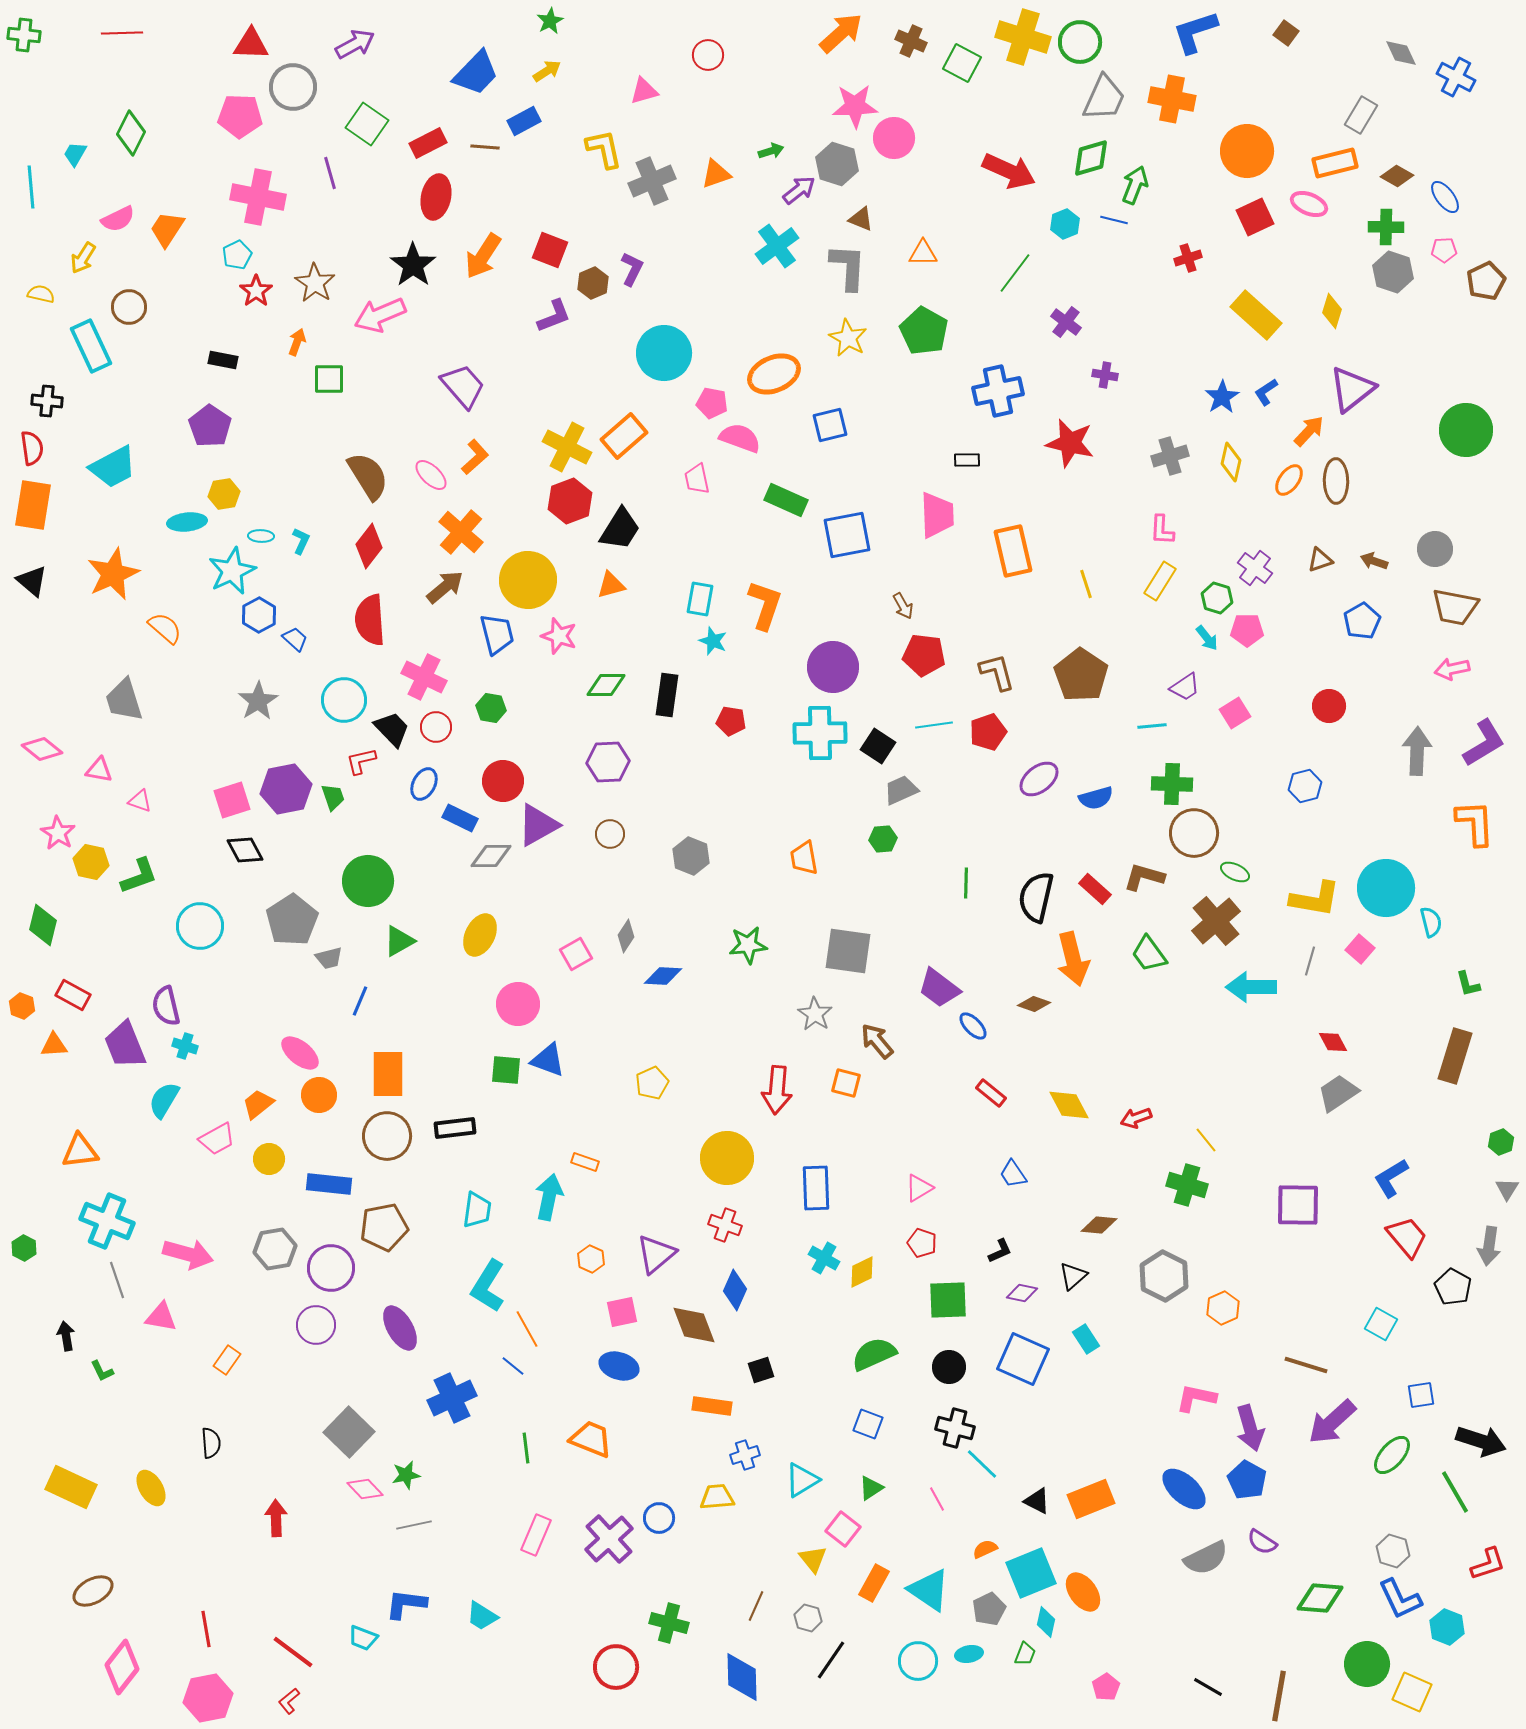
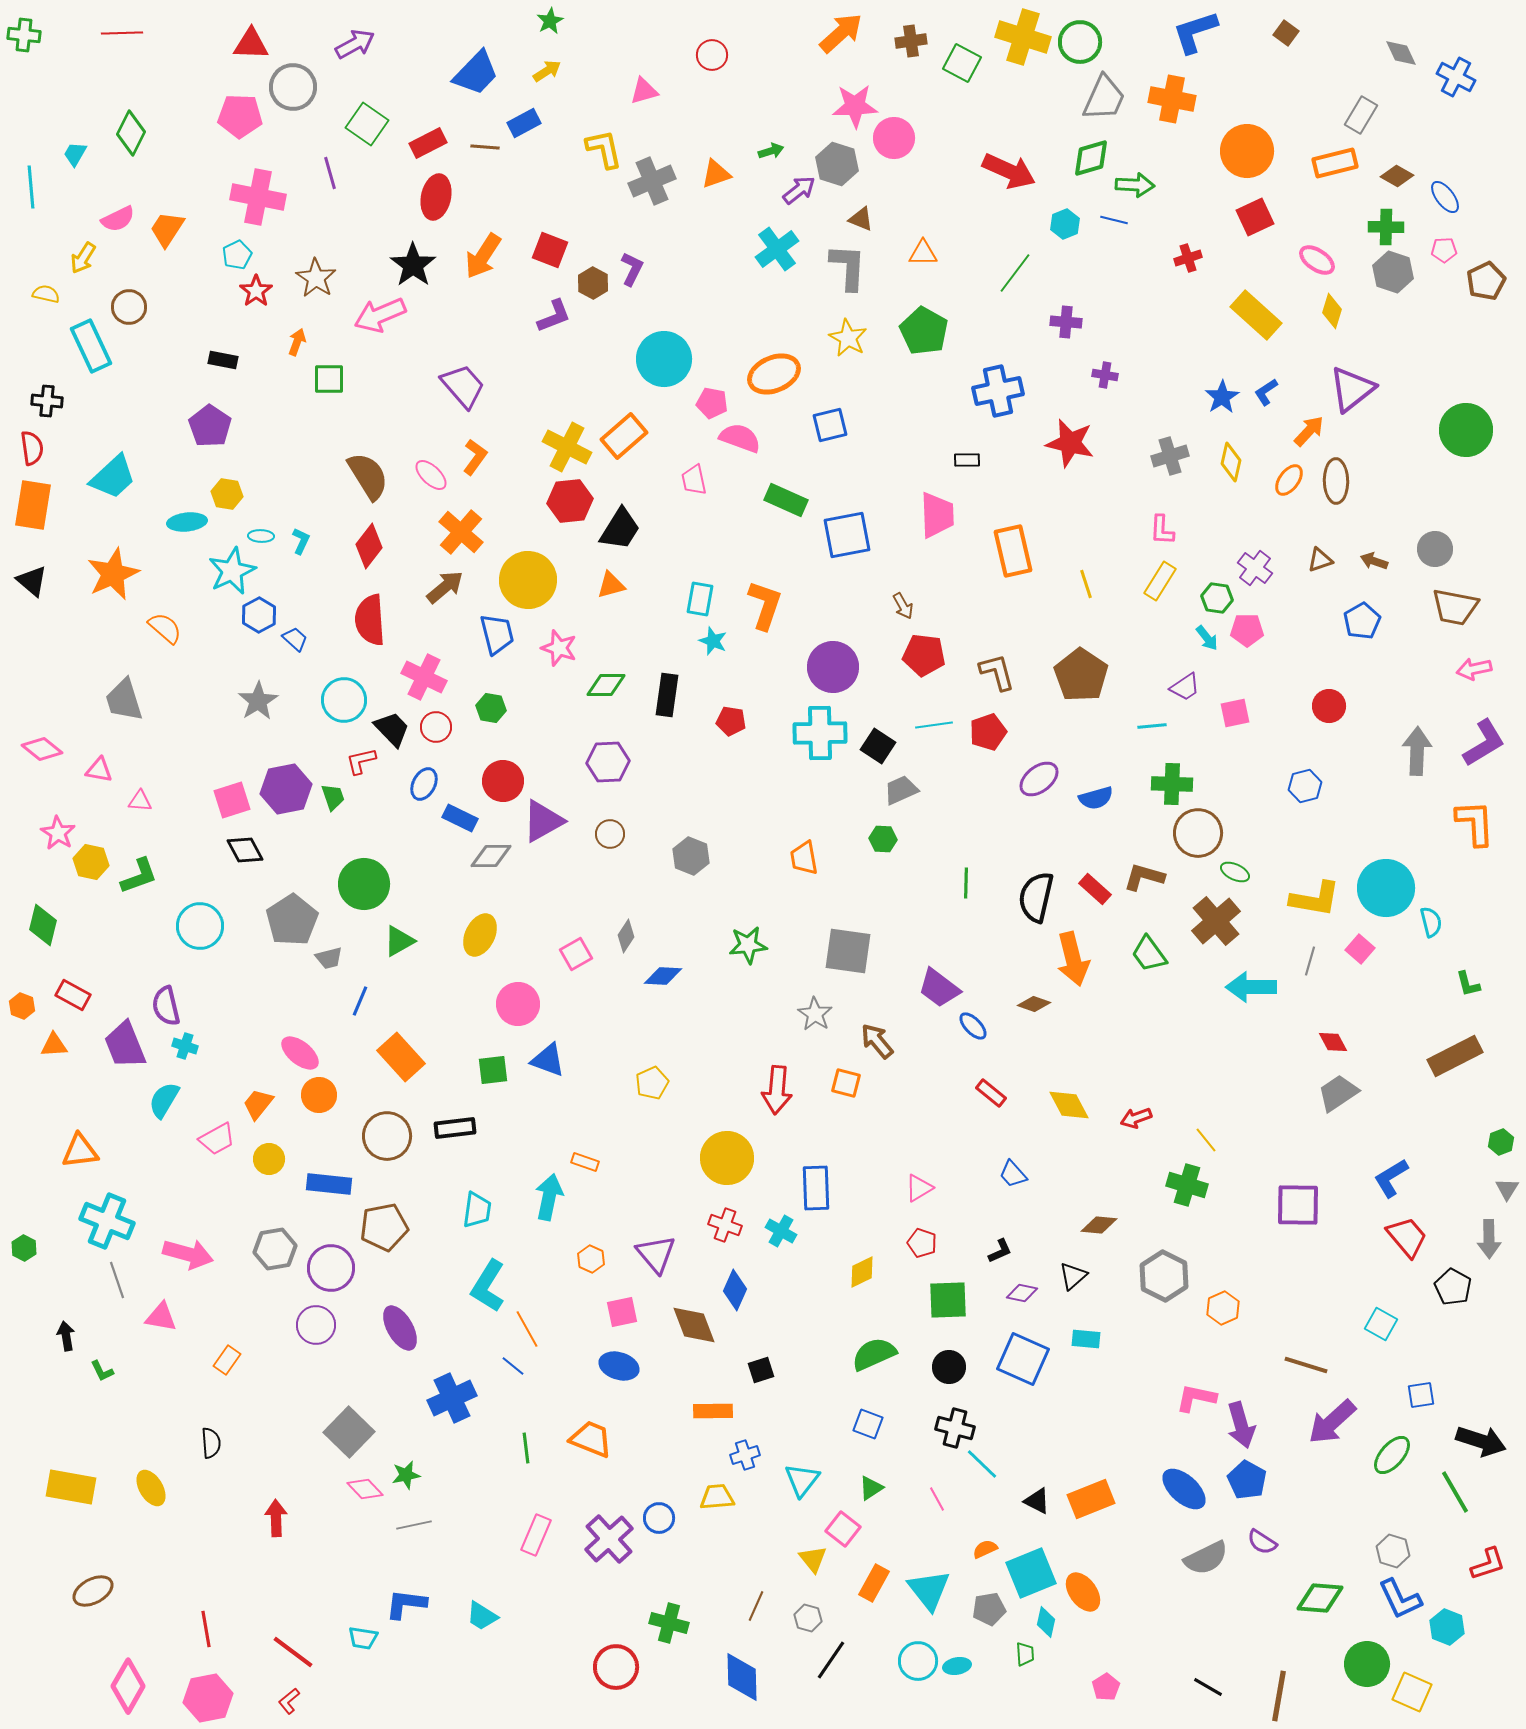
brown cross at (911, 41): rotated 32 degrees counterclockwise
red circle at (708, 55): moved 4 px right
blue rectangle at (524, 121): moved 2 px down
green arrow at (1135, 185): rotated 72 degrees clockwise
pink ellipse at (1309, 204): moved 8 px right, 56 px down; rotated 12 degrees clockwise
cyan cross at (777, 246): moved 3 px down
brown star at (315, 283): moved 1 px right, 5 px up
brown hexagon at (593, 283): rotated 8 degrees counterclockwise
yellow semicircle at (41, 294): moved 5 px right
purple cross at (1066, 322): rotated 32 degrees counterclockwise
cyan circle at (664, 353): moved 6 px down
orange L-shape at (475, 457): rotated 12 degrees counterclockwise
cyan trapezoid at (113, 467): moved 10 px down; rotated 15 degrees counterclockwise
pink trapezoid at (697, 479): moved 3 px left, 1 px down
yellow hexagon at (224, 494): moved 3 px right; rotated 20 degrees clockwise
red hexagon at (570, 501): rotated 15 degrees clockwise
green hexagon at (1217, 598): rotated 8 degrees counterclockwise
pink star at (559, 636): moved 12 px down
pink arrow at (1452, 669): moved 22 px right
pink square at (1235, 713): rotated 20 degrees clockwise
pink triangle at (140, 801): rotated 15 degrees counterclockwise
purple triangle at (538, 825): moved 5 px right, 4 px up
brown circle at (1194, 833): moved 4 px right
green hexagon at (883, 839): rotated 8 degrees clockwise
green circle at (368, 881): moved 4 px left, 3 px down
brown rectangle at (1455, 1056): rotated 46 degrees clockwise
green square at (506, 1070): moved 13 px left; rotated 12 degrees counterclockwise
orange rectangle at (388, 1074): moved 13 px right, 17 px up; rotated 42 degrees counterclockwise
orange trapezoid at (258, 1104): rotated 12 degrees counterclockwise
blue trapezoid at (1013, 1174): rotated 8 degrees counterclockwise
gray arrow at (1489, 1246): moved 7 px up; rotated 9 degrees counterclockwise
purple triangle at (656, 1254): rotated 30 degrees counterclockwise
cyan cross at (824, 1258): moved 43 px left, 27 px up
cyan rectangle at (1086, 1339): rotated 52 degrees counterclockwise
orange rectangle at (712, 1406): moved 1 px right, 5 px down; rotated 9 degrees counterclockwise
purple arrow at (1250, 1428): moved 9 px left, 3 px up
cyan triangle at (802, 1480): rotated 21 degrees counterclockwise
yellow rectangle at (71, 1487): rotated 15 degrees counterclockwise
cyan triangle at (929, 1590): rotated 18 degrees clockwise
gray pentagon at (989, 1609): rotated 16 degrees clockwise
cyan trapezoid at (363, 1638): rotated 12 degrees counterclockwise
cyan ellipse at (969, 1654): moved 12 px left, 12 px down
green trapezoid at (1025, 1654): rotated 25 degrees counterclockwise
pink diamond at (122, 1667): moved 6 px right, 19 px down; rotated 8 degrees counterclockwise
